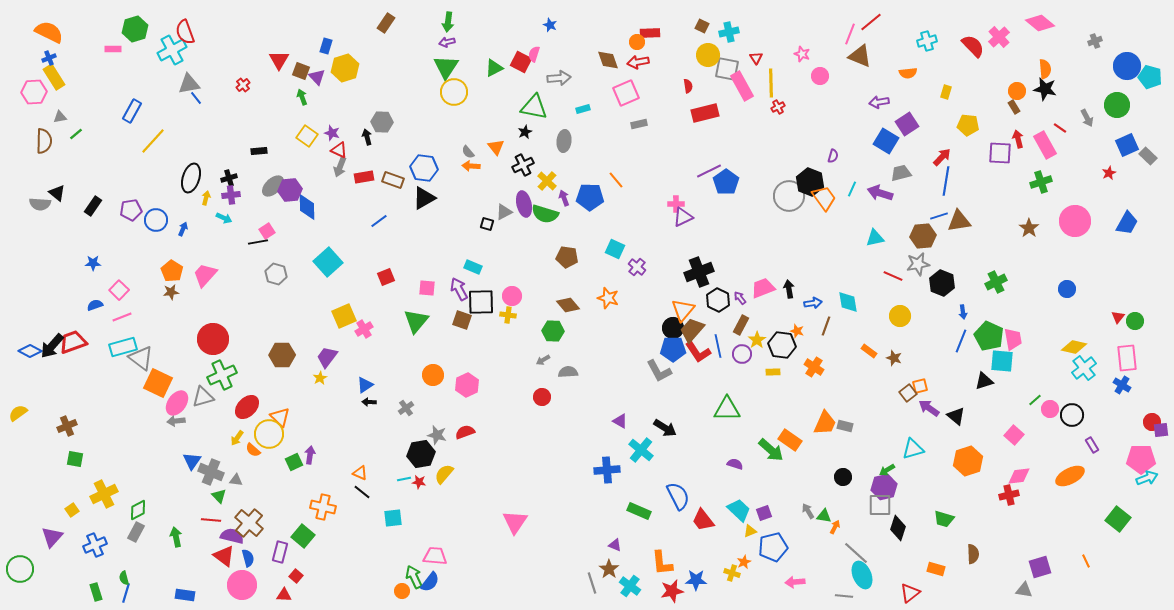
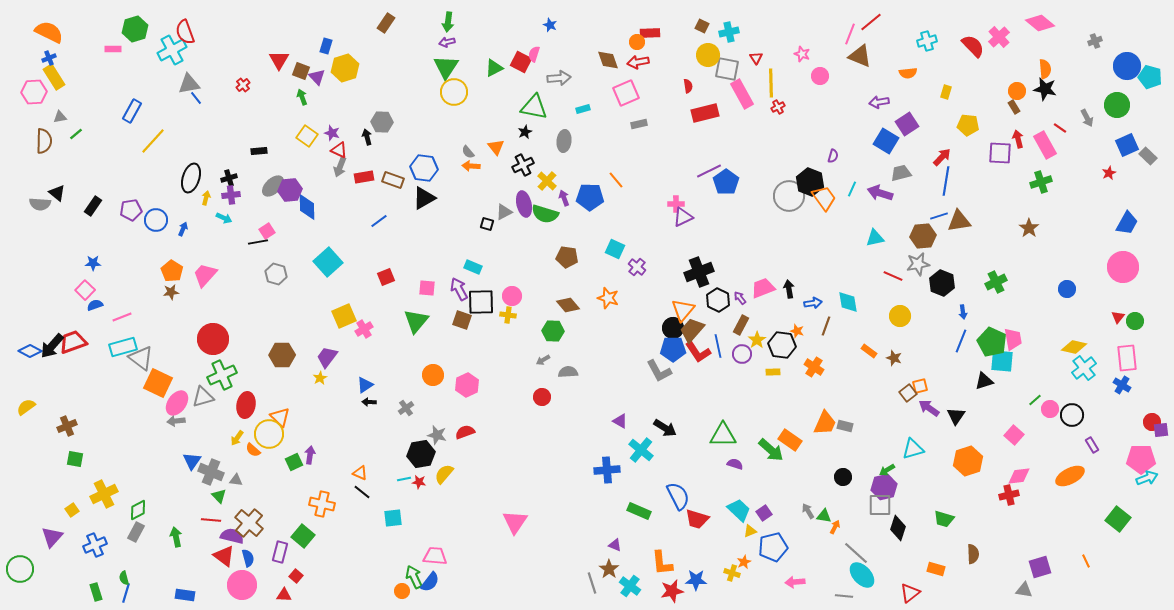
pink rectangle at (742, 86): moved 8 px down
pink circle at (1075, 221): moved 48 px right, 46 px down
pink square at (119, 290): moved 34 px left
green pentagon at (989, 336): moved 3 px right, 6 px down
red ellipse at (247, 407): moved 1 px left, 2 px up; rotated 35 degrees counterclockwise
green triangle at (727, 409): moved 4 px left, 26 px down
yellow semicircle at (18, 413): moved 8 px right, 6 px up
black triangle at (956, 416): rotated 24 degrees clockwise
orange cross at (323, 507): moved 1 px left, 3 px up
purple square at (764, 513): rotated 14 degrees counterclockwise
red trapezoid at (703, 520): moved 6 px left, 1 px up; rotated 35 degrees counterclockwise
cyan ellipse at (862, 575): rotated 20 degrees counterclockwise
